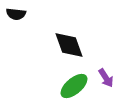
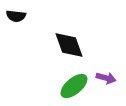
black semicircle: moved 2 px down
purple arrow: rotated 42 degrees counterclockwise
